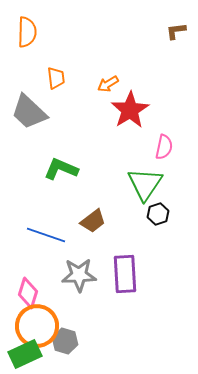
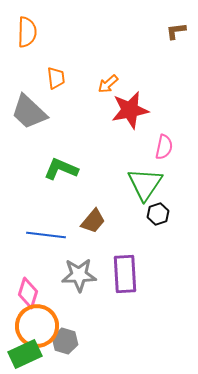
orange arrow: rotated 10 degrees counterclockwise
red star: rotated 21 degrees clockwise
brown trapezoid: rotated 12 degrees counterclockwise
blue line: rotated 12 degrees counterclockwise
